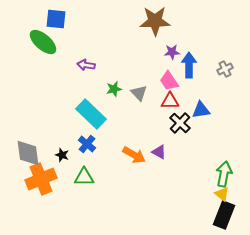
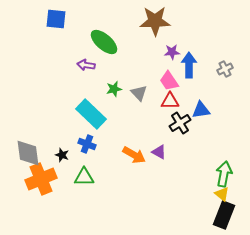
green ellipse: moved 61 px right
black cross: rotated 15 degrees clockwise
blue cross: rotated 18 degrees counterclockwise
